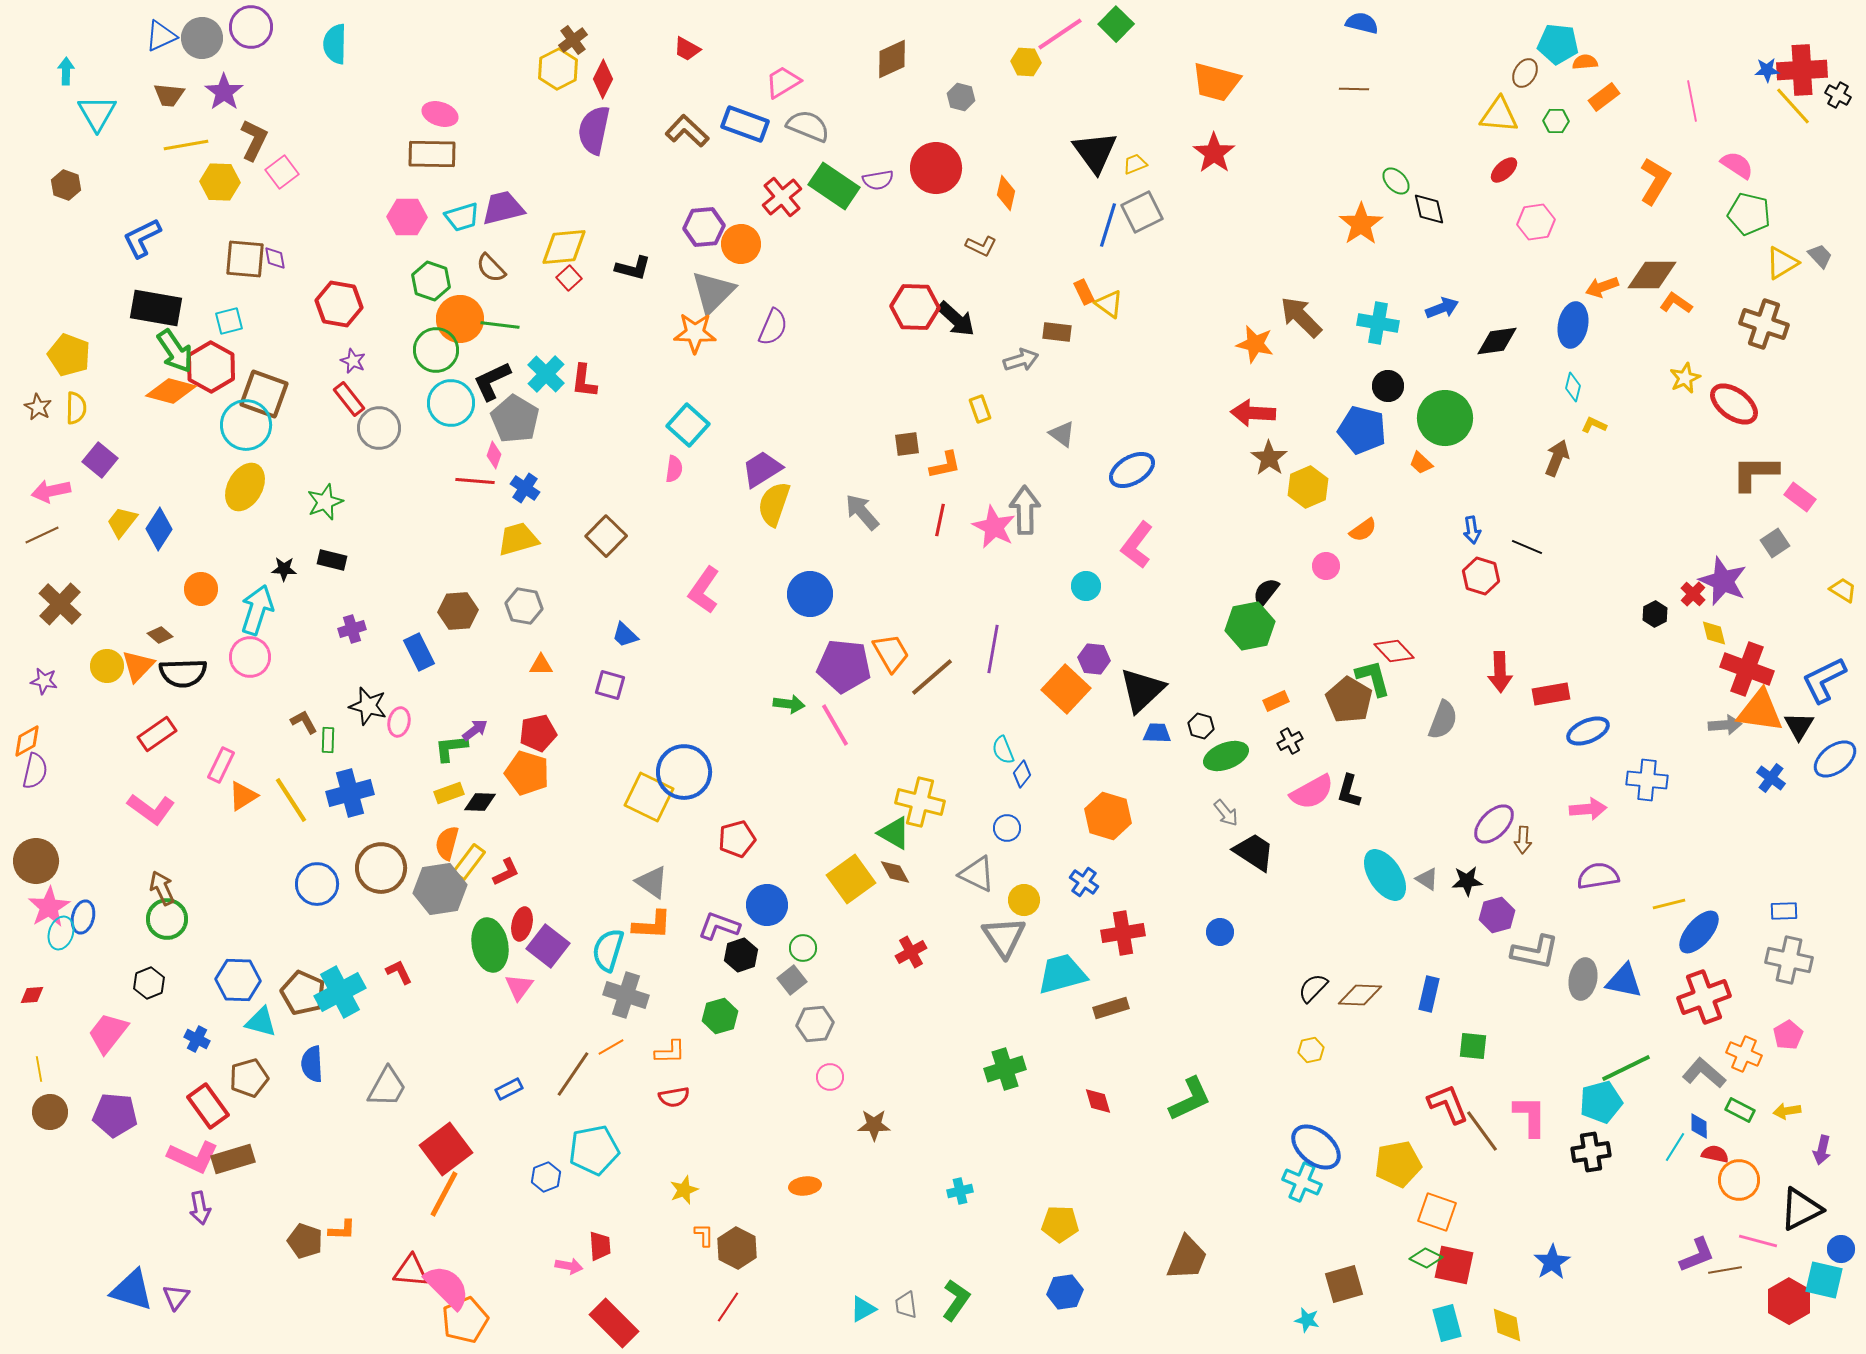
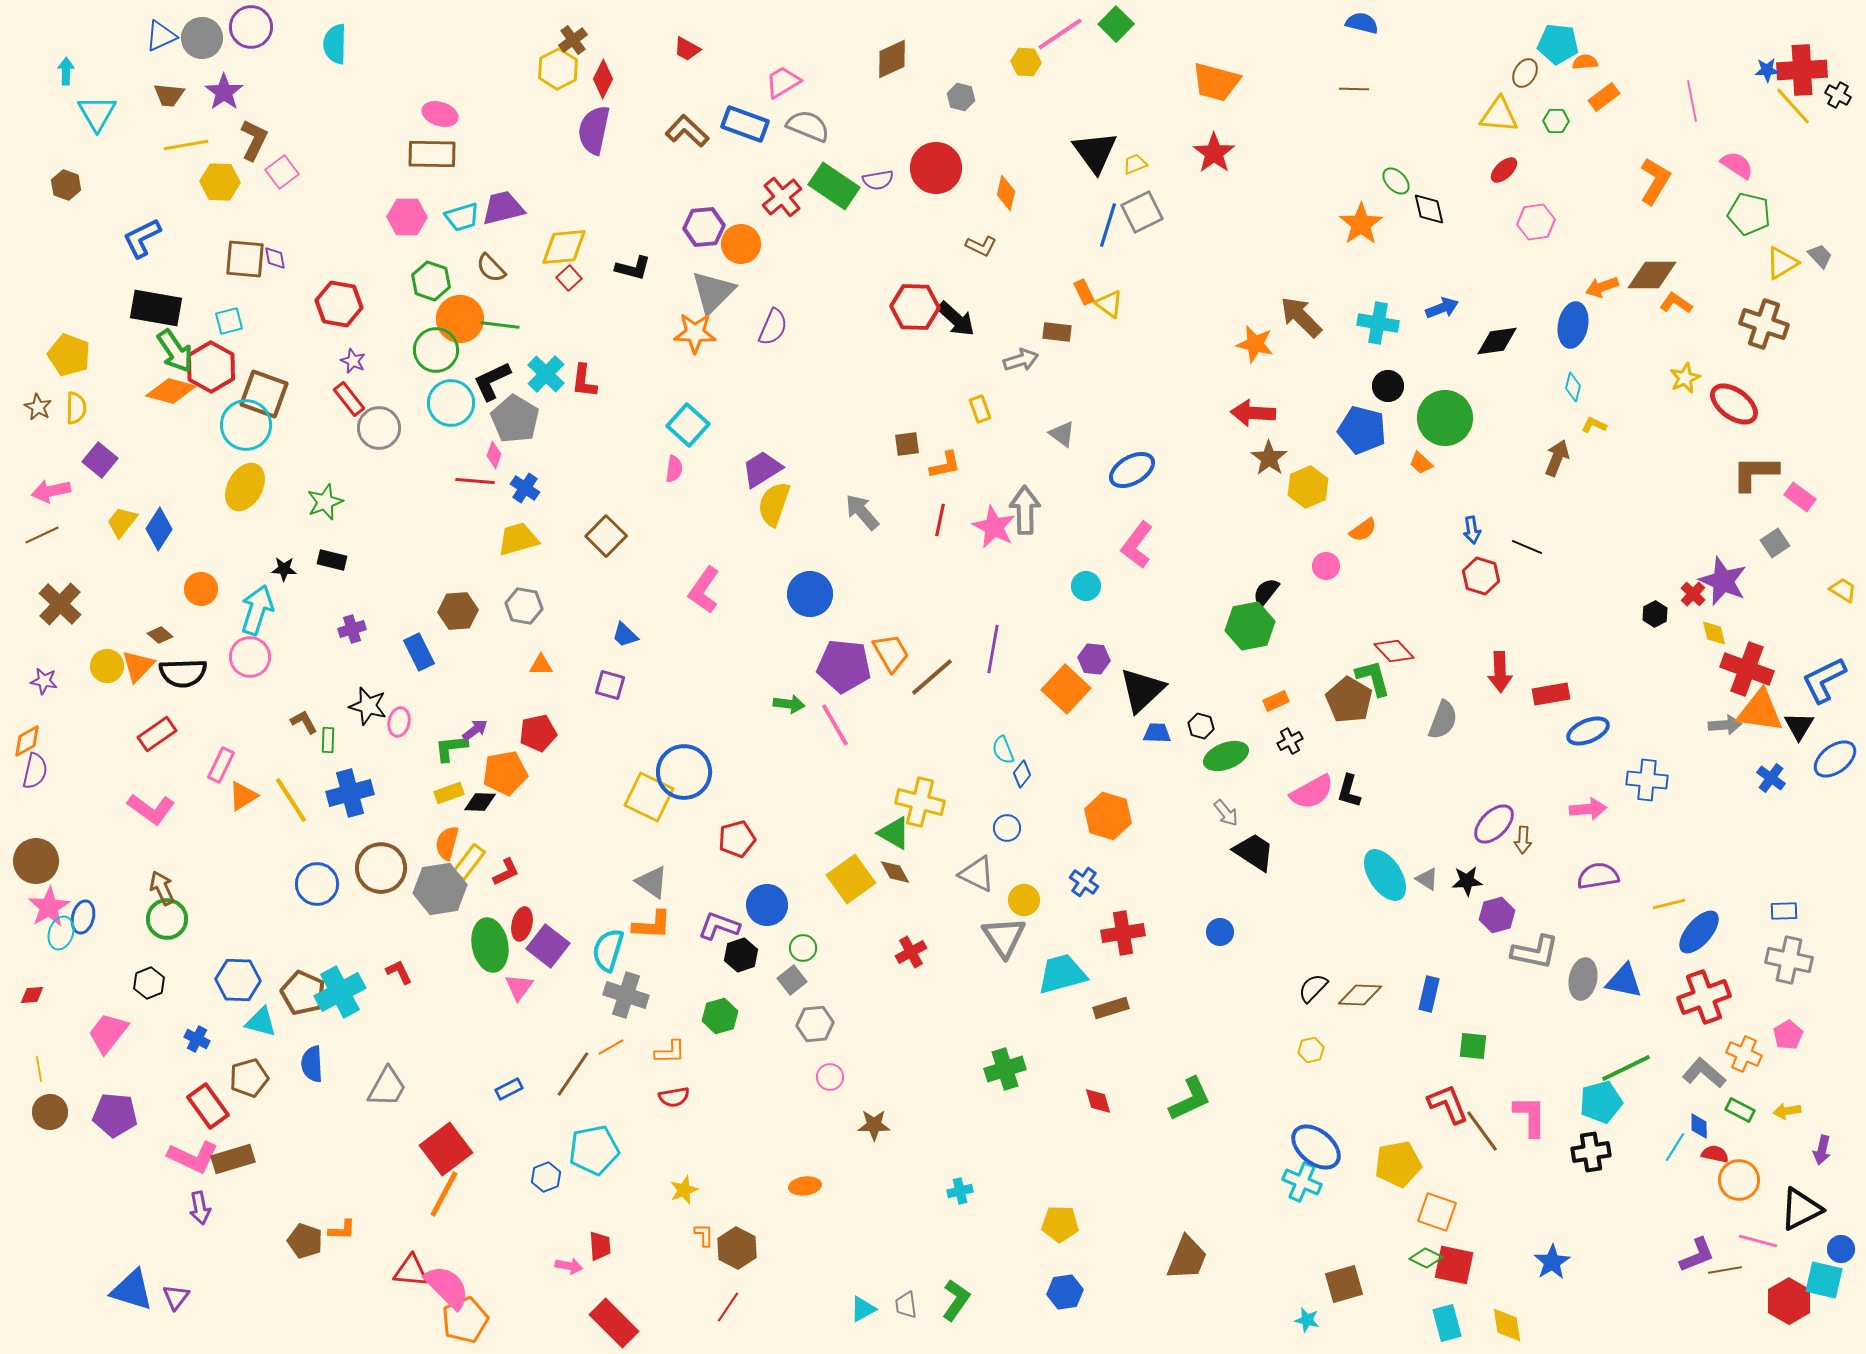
orange pentagon at (527, 773): moved 22 px left; rotated 27 degrees counterclockwise
